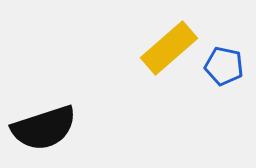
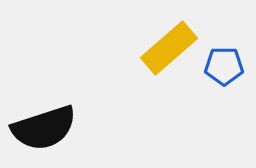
blue pentagon: rotated 12 degrees counterclockwise
